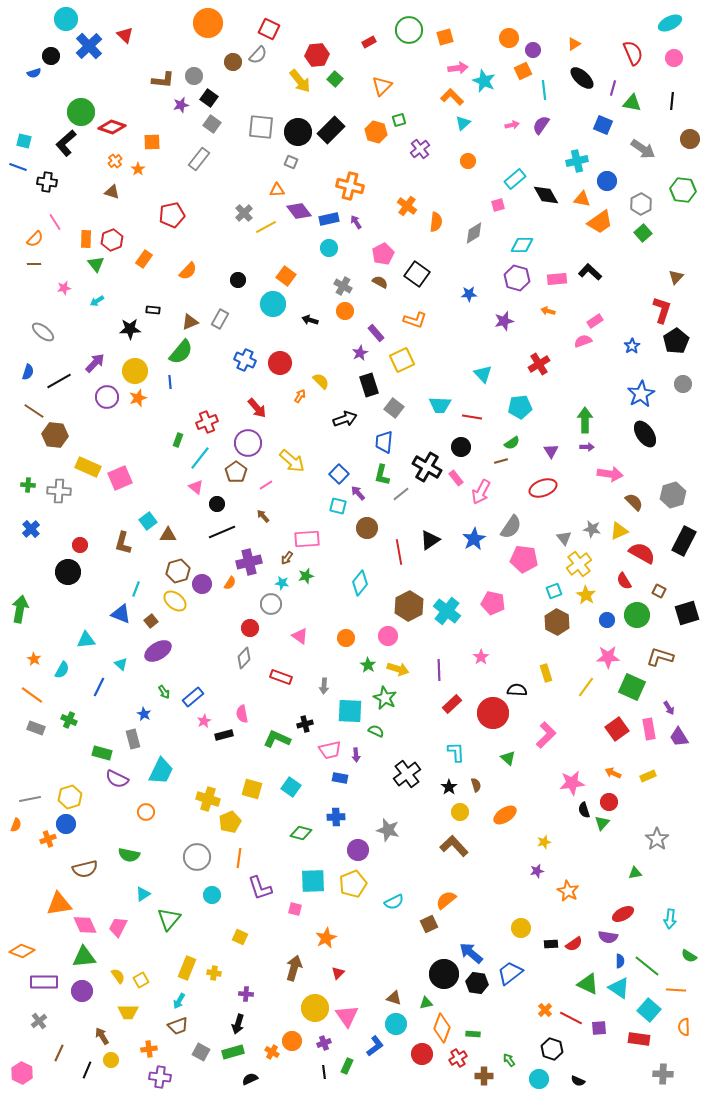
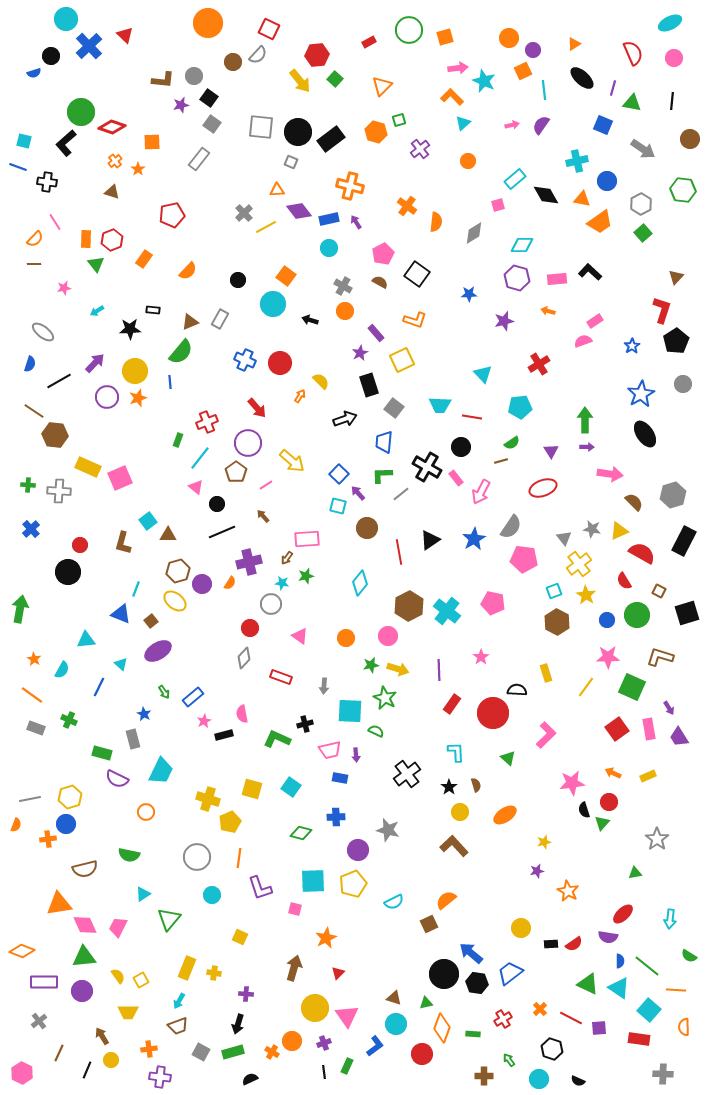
black rectangle at (331, 130): moved 9 px down; rotated 8 degrees clockwise
cyan arrow at (97, 301): moved 10 px down
blue semicircle at (28, 372): moved 2 px right, 8 px up
green L-shape at (382, 475): rotated 75 degrees clockwise
green star at (368, 665): moved 3 px right; rotated 28 degrees clockwise
red rectangle at (452, 704): rotated 12 degrees counterclockwise
orange cross at (48, 839): rotated 14 degrees clockwise
red ellipse at (623, 914): rotated 15 degrees counterclockwise
orange cross at (545, 1010): moved 5 px left, 1 px up
red cross at (458, 1058): moved 45 px right, 39 px up
